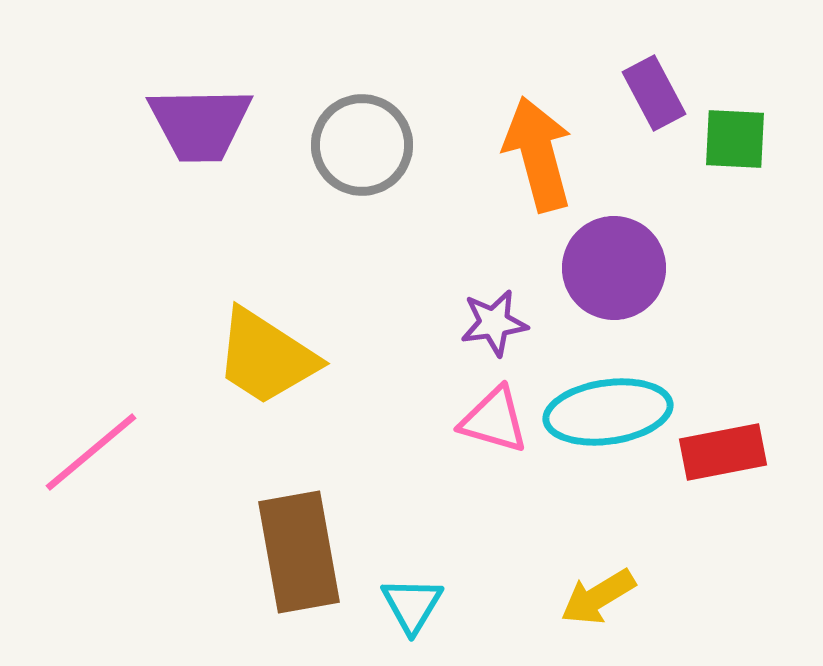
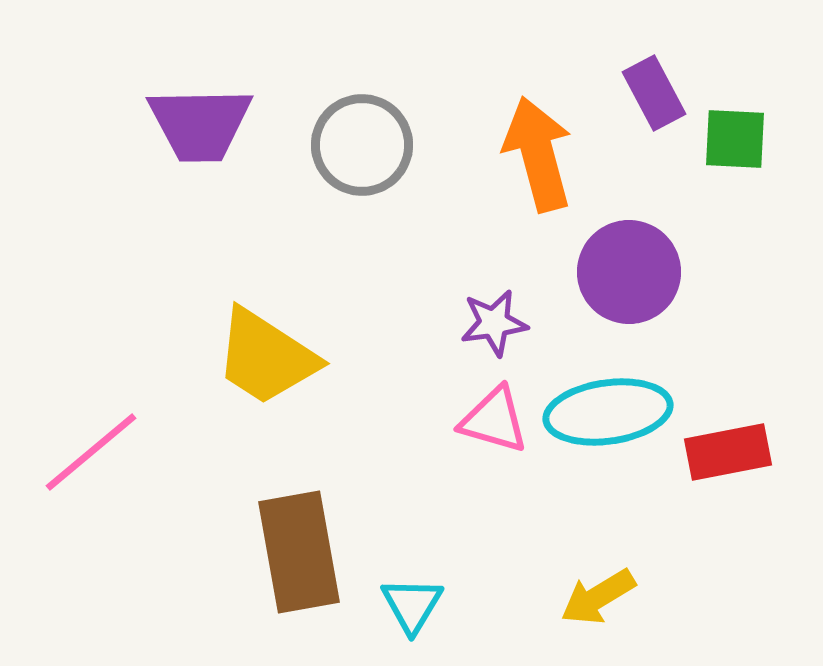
purple circle: moved 15 px right, 4 px down
red rectangle: moved 5 px right
